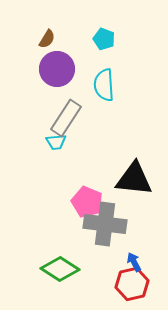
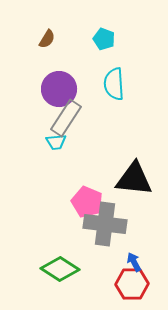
purple circle: moved 2 px right, 20 px down
cyan semicircle: moved 10 px right, 1 px up
red hexagon: rotated 12 degrees clockwise
